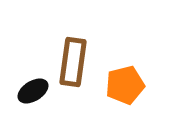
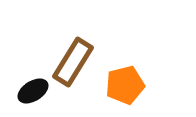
brown rectangle: rotated 24 degrees clockwise
